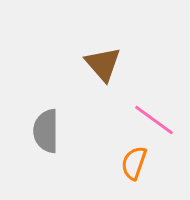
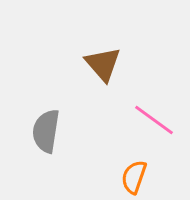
gray semicircle: rotated 9 degrees clockwise
orange semicircle: moved 14 px down
